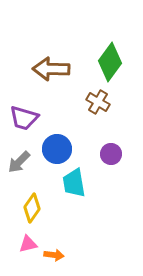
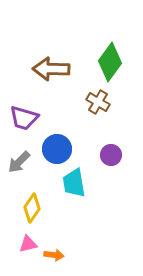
purple circle: moved 1 px down
